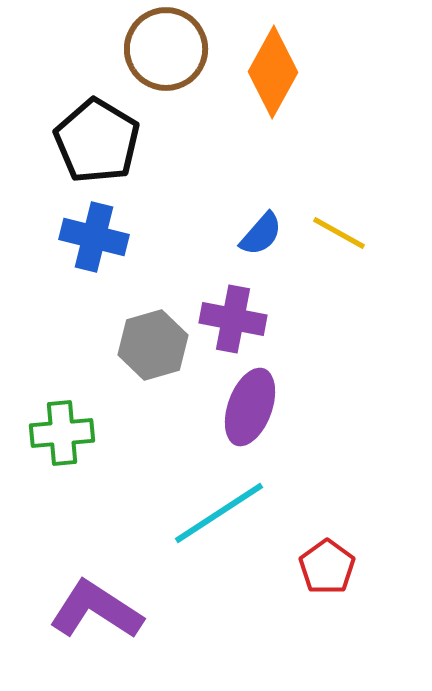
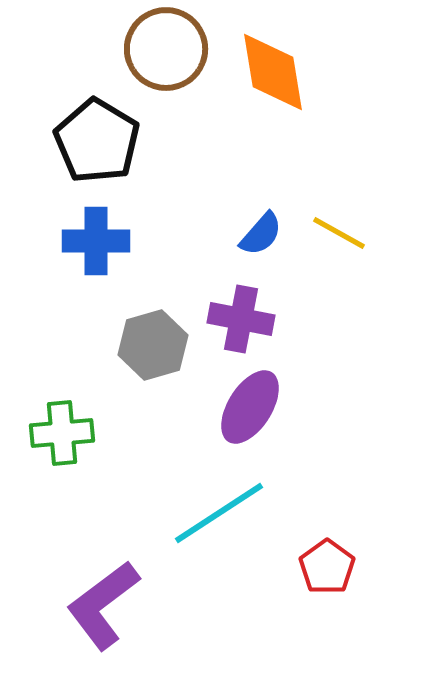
orange diamond: rotated 38 degrees counterclockwise
blue cross: moved 2 px right, 4 px down; rotated 14 degrees counterclockwise
purple cross: moved 8 px right
purple ellipse: rotated 12 degrees clockwise
purple L-shape: moved 7 px right, 5 px up; rotated 70 degrees counterclockwise
